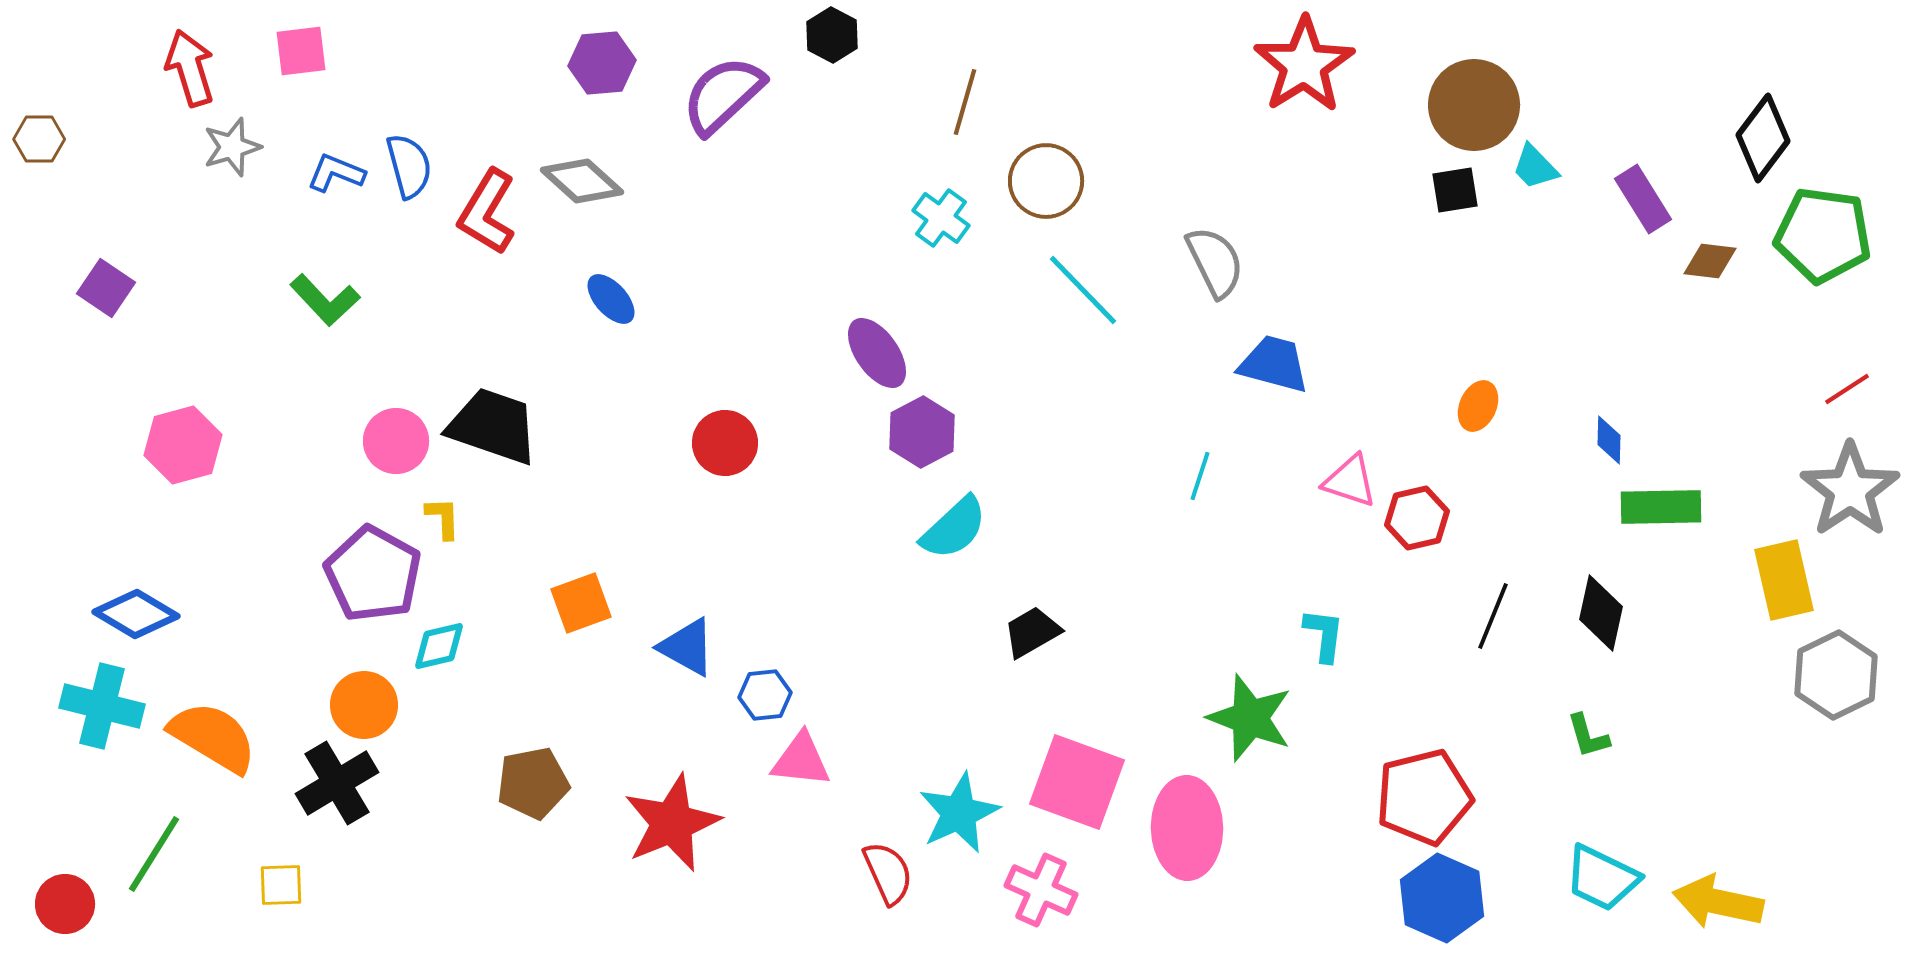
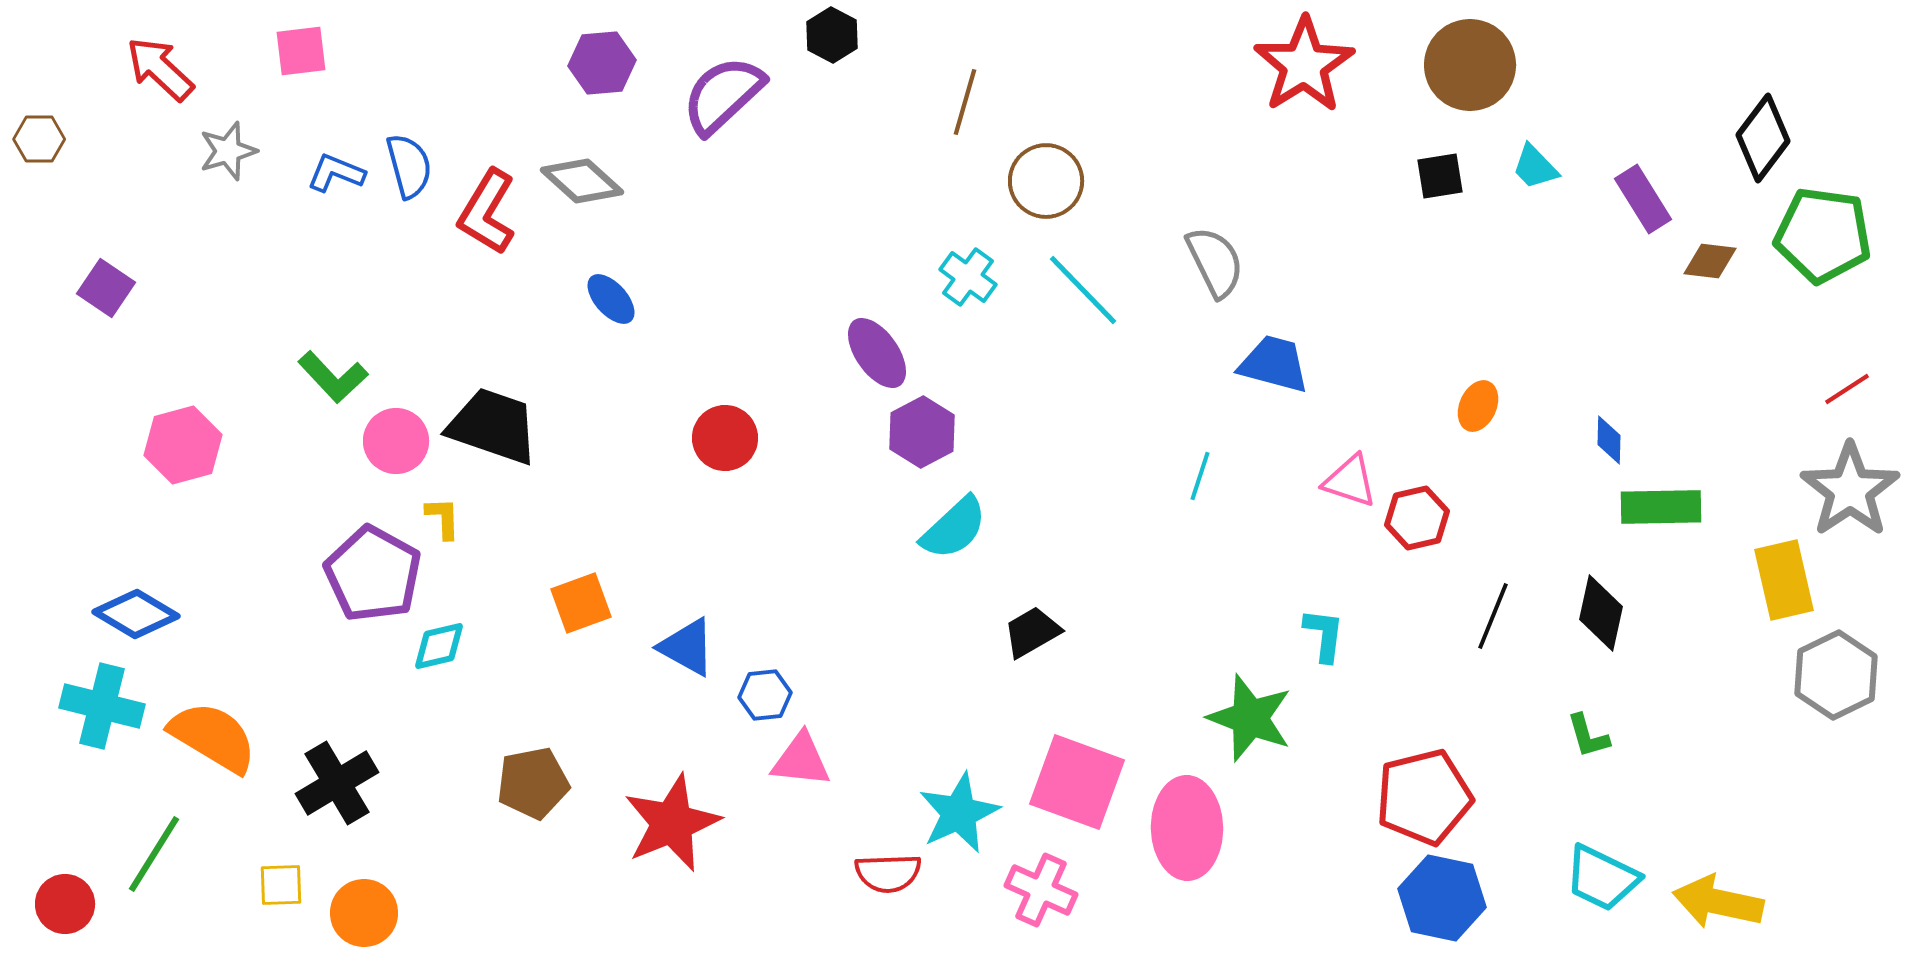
red arrow at (190, 68): moved 30 px left, 1 px down; rotated 30 degrees counterclockwise
brown circle at (1474, 105): moved 4 px left, 40 px up
gray star at (232, 147): moved 4 px left, 4 px down
black square at (1455, 190): moved 15 px left, 14 px up
cyan cross at (941, 218): moved 27 px right, 59 px down
green L-shape at (325, 300): moved 8 px right, 77 px down
red circle at (725, 443): moved 5 px up
orange circle at (364, 705): moved 208 px down
red semicircle at (888, 873): rotated 112 degrees clockwise
blue hexagon at (1442, 898): rotated 12 degrees counterclockwise
